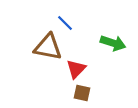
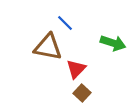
brown square: rotated 30 degrees clockwise
